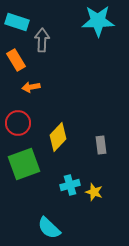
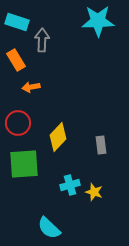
green square: rotated 16 degrees clockwise
